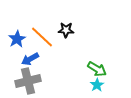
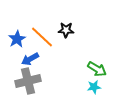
cyan star: moved 3 px left, 2 px down; rotated 24 degrees clockwise
